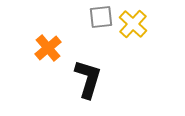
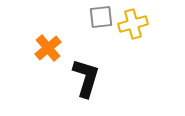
yellow cross: rotated 32 degrees clockwise
black L-shape: moved 2 px left, 1 px up
